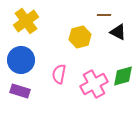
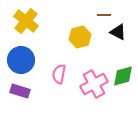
yellow cross: rotated 15 degrees counterclockwise
